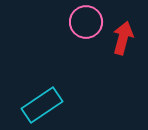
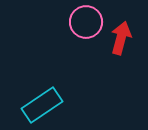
red arrow: moved 2 px left
